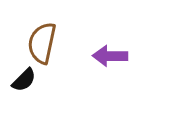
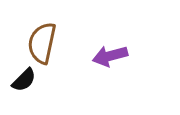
purple arrow: rotated 16 degrees counterclockwise
